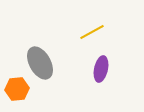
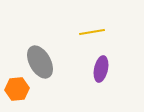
yellow line: rotated 20 degrees clockwise
gray ellipse: moved 1 px up
